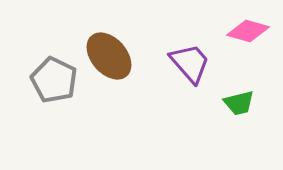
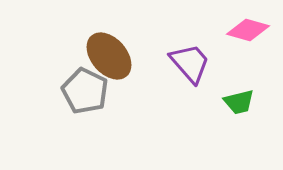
pink diamond: moved 1 px up
gray pentagon: moved 31 px right, 11 px down
green trapezoid: moved 1 px up
